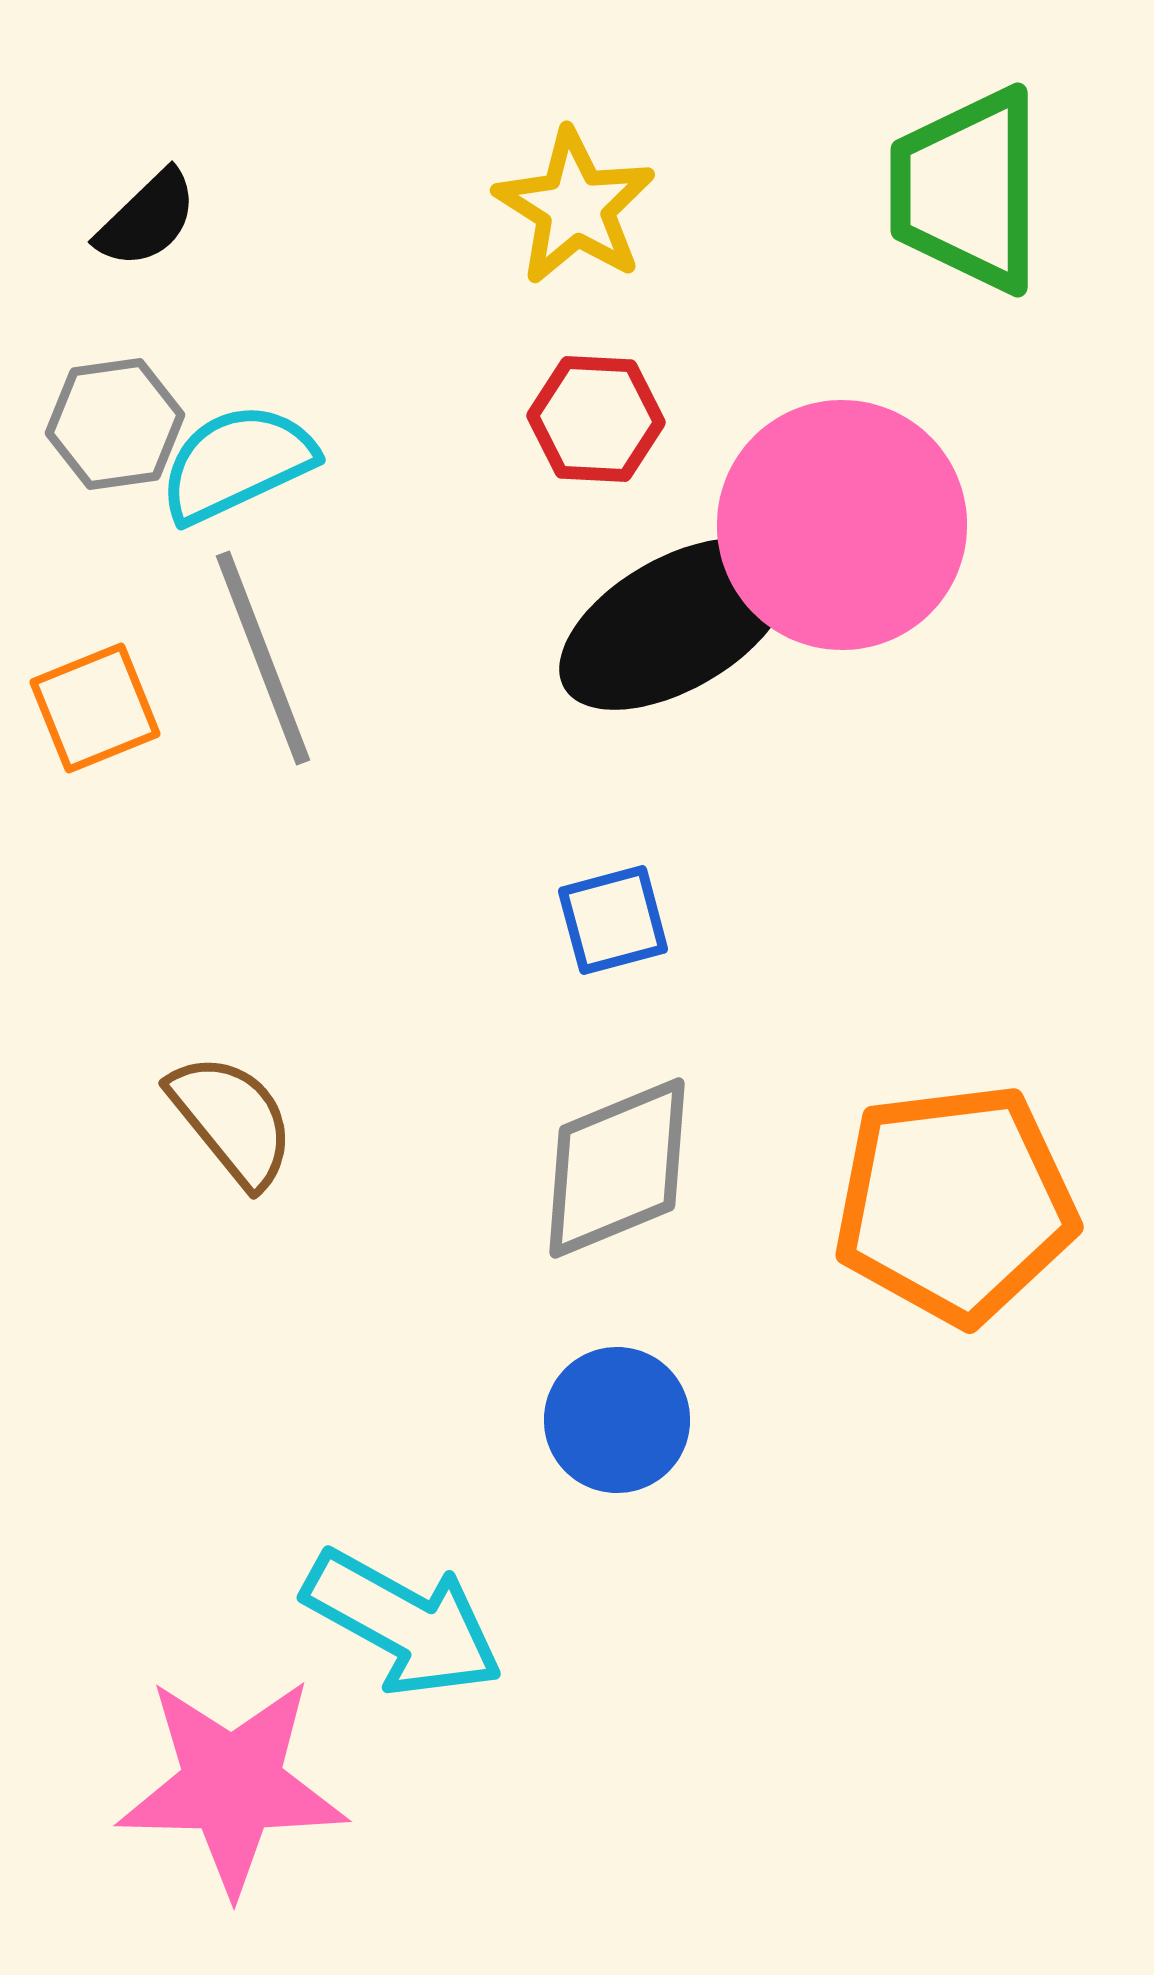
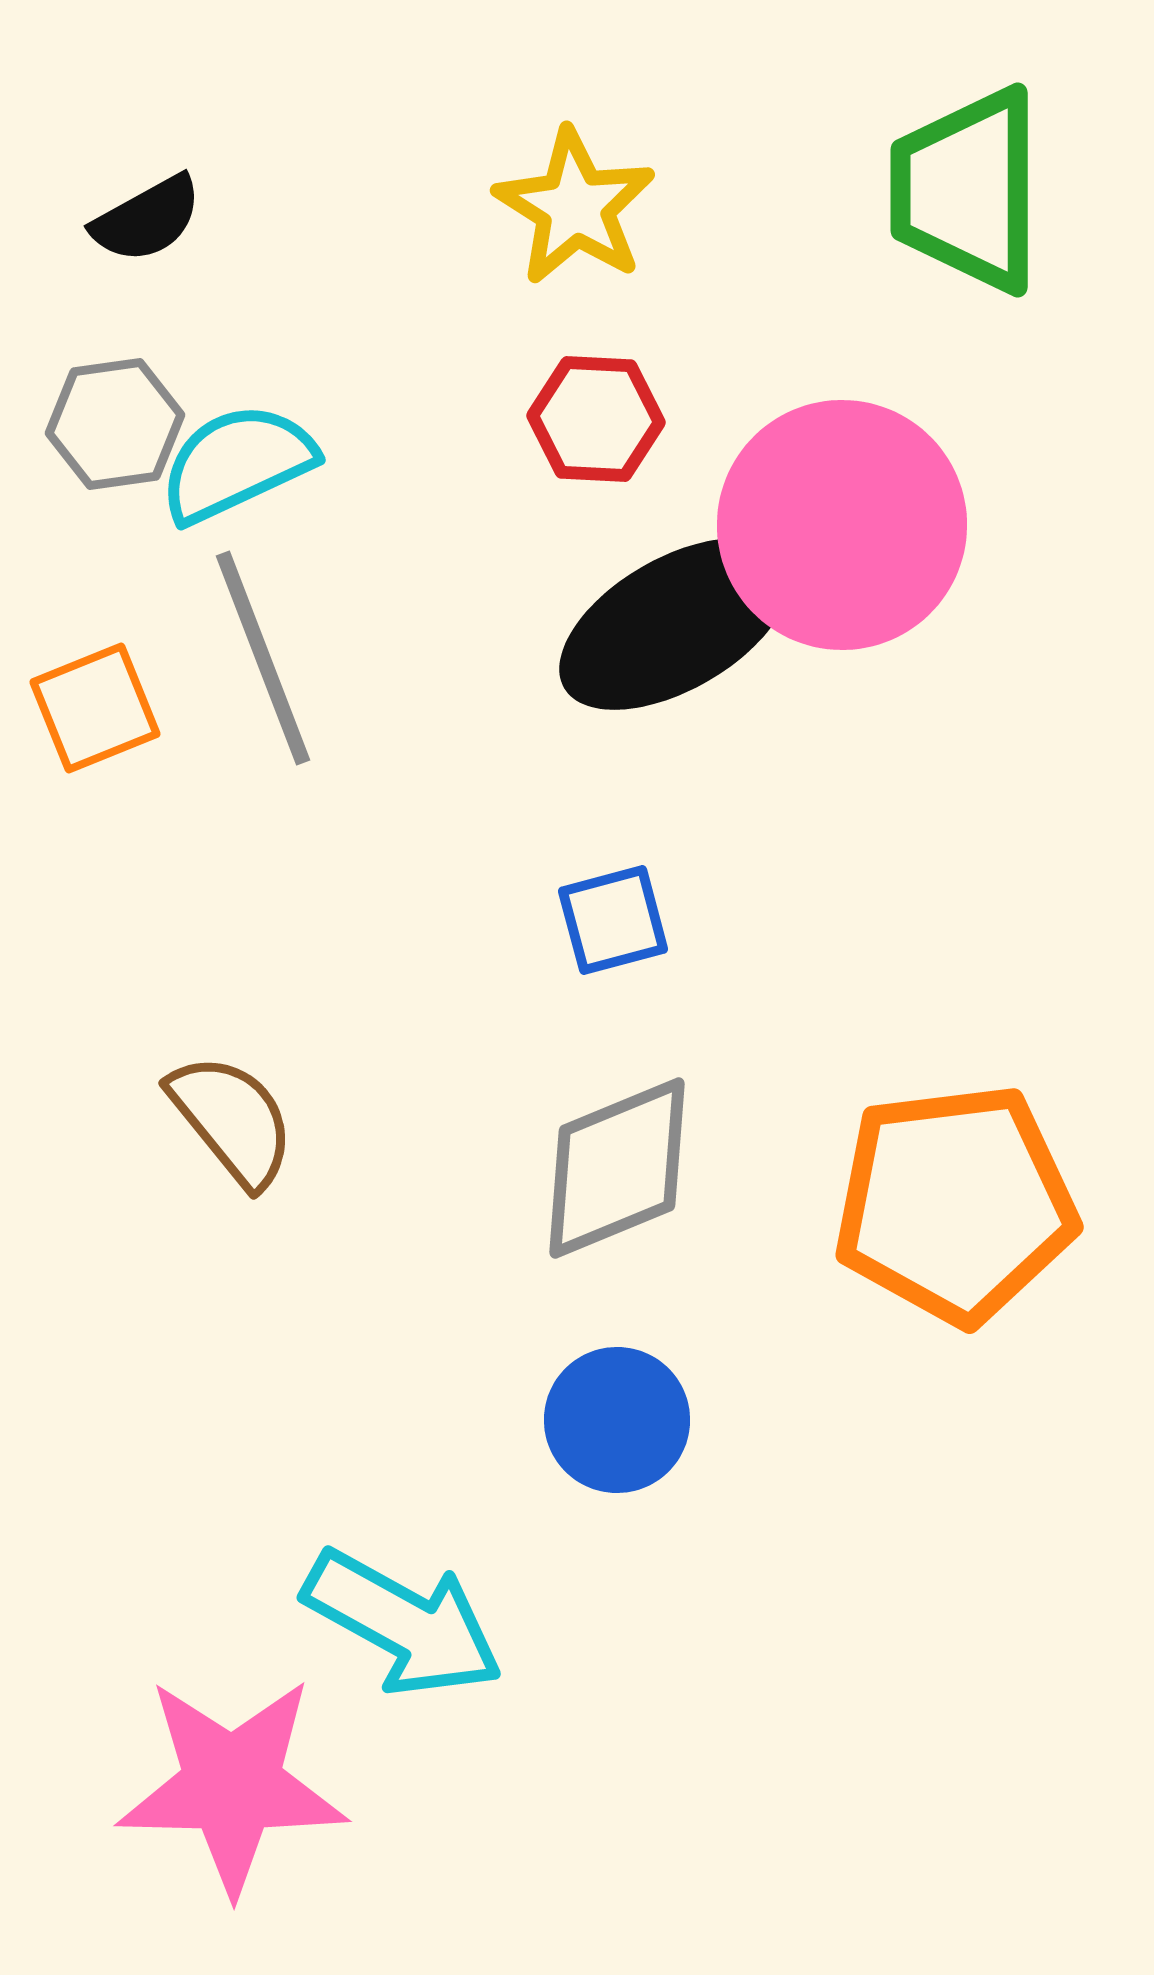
black semicircle: rotated 15 degrees clockwise
